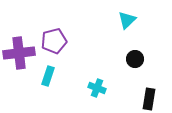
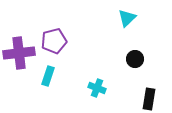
cyan triangle: moved 2 px up
